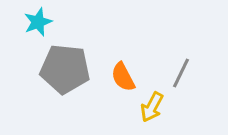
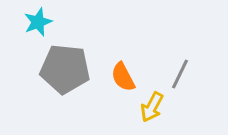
gray line: moved 1 px left, 1 px down
